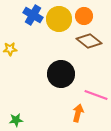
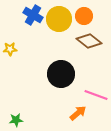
orange arrow: rotated 36 degrees clockwise
